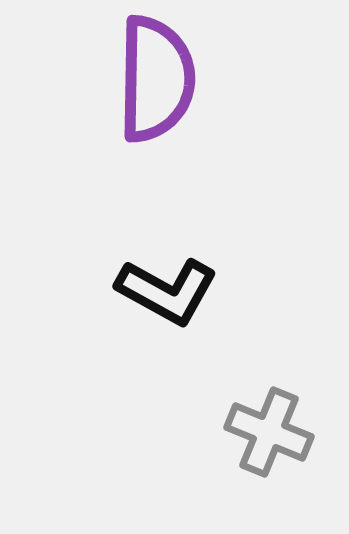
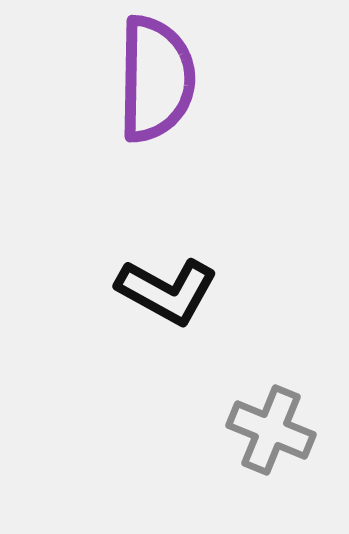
gray cross: moved 2 px right, 2 px up
